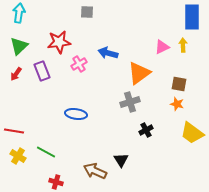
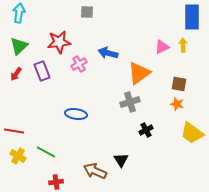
red cross: rotated 24 degrees counterclockwise
